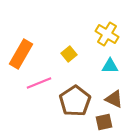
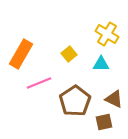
cyan triangle: moved 9 px left, 2 px up
